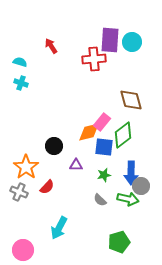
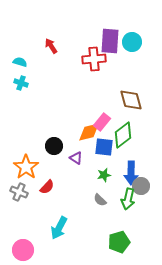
purple rectangle: moved 1 px down
purple triangle: moved 7 px up; rotated 32 degrees clockwise
green arrow: rotated 90 degrees clockwise
